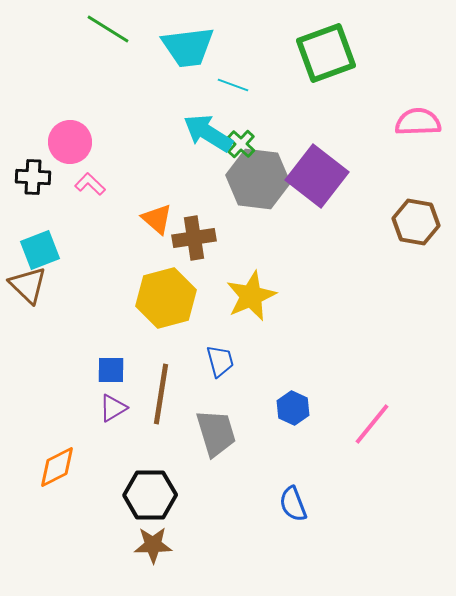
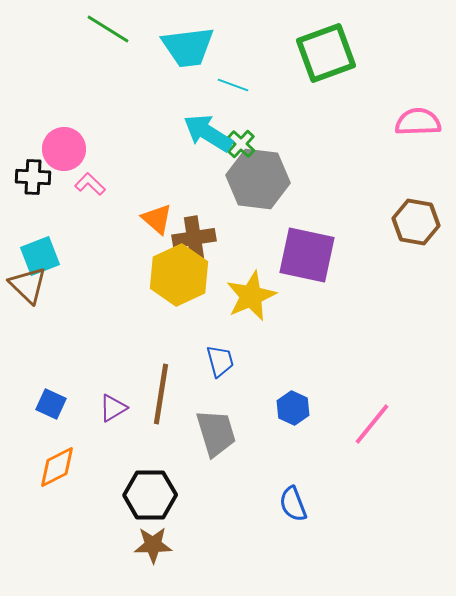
pink circle: moved 6 px left, 7 px down
purple square: moved 10 px left, 79 px down; rotated 26 degrees counterclockwise
cyan square: moved 6 px down
yellow hexagon: moved 13 px right, 23 px up; rotated 10 degrees counterclockwise
blue square: moved 60 px left, 34 px down; rotated 24 degrees clockwise
